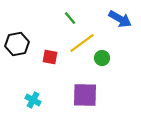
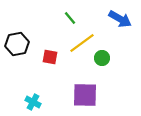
cyan cross: moved 2 px down
